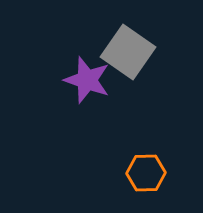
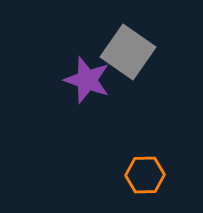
orange hexagon: moved 1 px left, 2 px down
